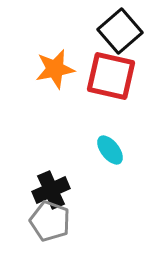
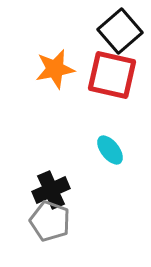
red square: moved 1 px right, 1 px up
